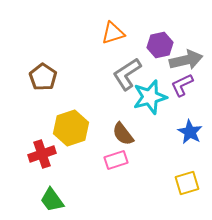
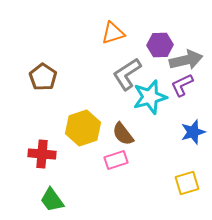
purple hexagon: rotated 10 degrees clockwise
yellow hexagon: moved 12 px right
blue star: moved 3 px right; rotated 25 degrees clockwise
red cross: rotated 24 degrees clockwise
